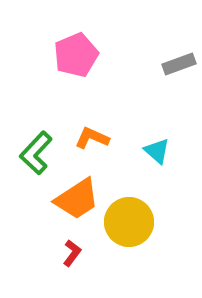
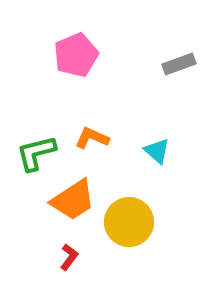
green L-shape: rotated 33 degrees clockwise
orange trapezoid: moved 4 px left, 1 px down
red L-shape: moved 3 px left, 4 px down
